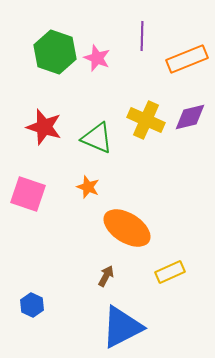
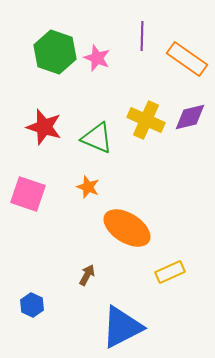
orange rectangle: rotated 57 degrees clockwise
brown arrow: moved 19 px left, 1 px up
